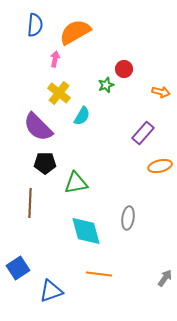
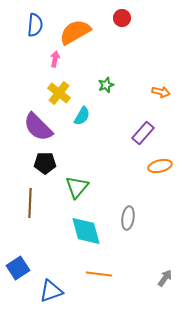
red circle: moved 2 px left, 51 px up
green triangle: moved 1 px right, 4 px down; rotated 40 degrees counterclockwise
